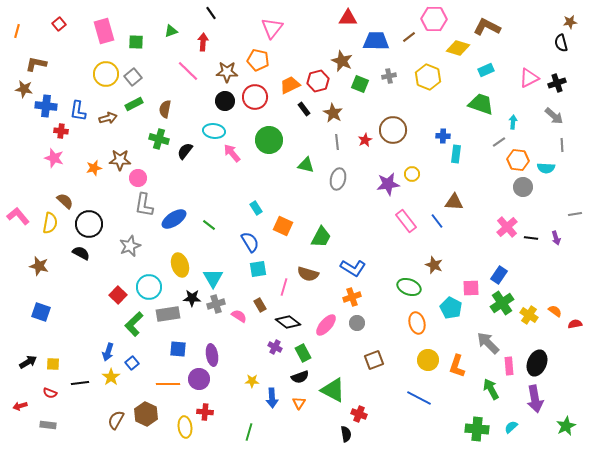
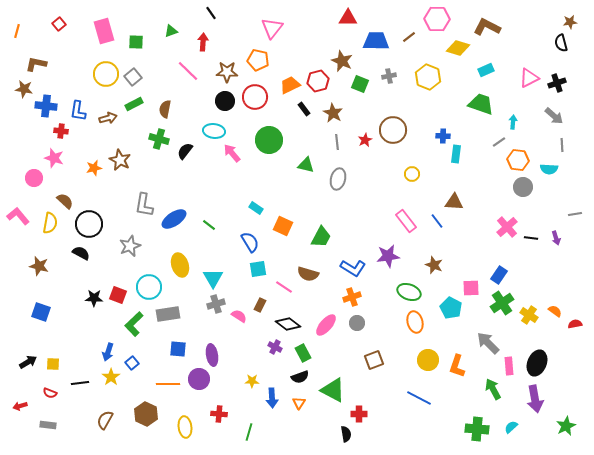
pink hexagon at (434, 19): moved 3 px right
brown star at (120, 160): rotated 25 degrees clockwise
cyan semicircle at (546, 168): moved 3 px right, 1 px down
pink circle at (138, 178): moved 104 px left
purple star at (388, 184): moved 72 px down
cyan rectangle at (256, 208): rotated 24 degrees counterclockwise
pink line at (284, 287): rotated 72 degrees counterclockwise
green ellipse at (409, 287): moved 5 px down
red square at (118, 295): rotated 24 degrees counterclockwise
black star at (192, 298): moved 98 px left
brown rectangle at (260, 305): rotated 56 degrees clockwise
black diamond at (288, 322): moved 2 px down
orange ellipse at (417, 323): moved 2 px left, 1 px up
green arrow at (491, 389): moved 2 px right
red cross at (205, 412): moved 14 px right, 2 px down
red cross at (359, 414): rotated 21 degrees counterclockwise
brown semicircle at (116, 420): moved 11 px left
